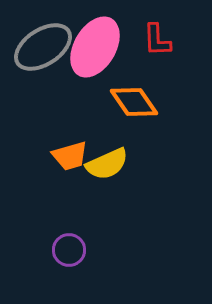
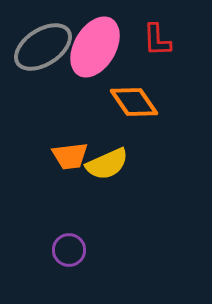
orange trapezoid: rotated 9 degrees clockwise
